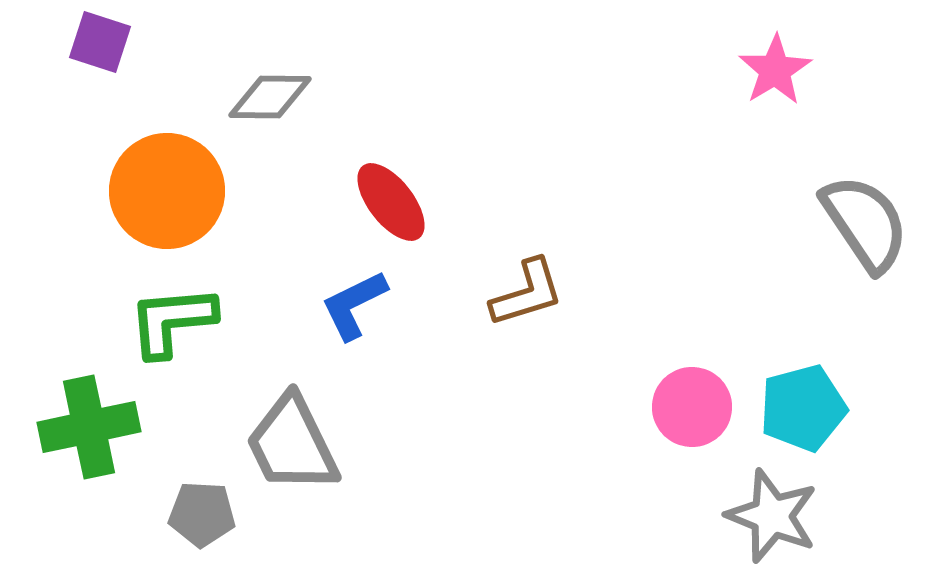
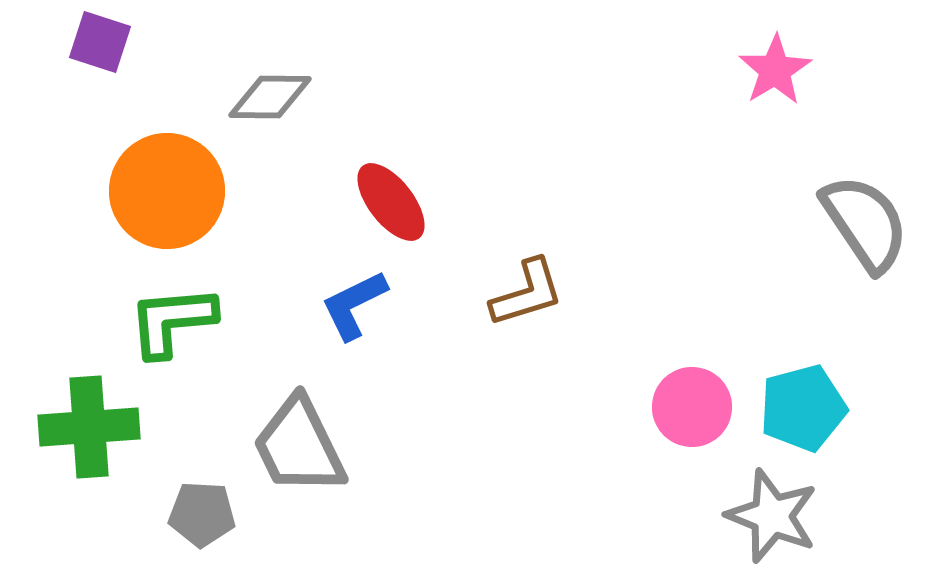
green cross: rotated 8 degrees clockwise
gray trapezoid: moved 7 px right, 2 px down
